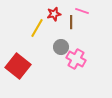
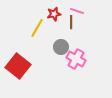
pink line: moved 5 px left
